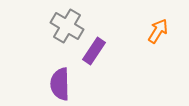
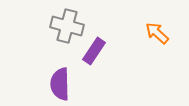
gray cross: rotated 16 degrees counterclockwise
orange arrow: moved 1 px left, 2 px down; rotated 80 degrees counterclockwise
